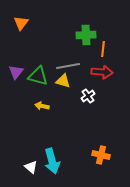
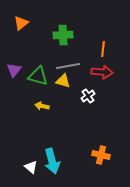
orange triangle: rotated 14 degrees clockwise
green cross: moved 23 px left
purple triangle: moved 2 px left, 2 px up
